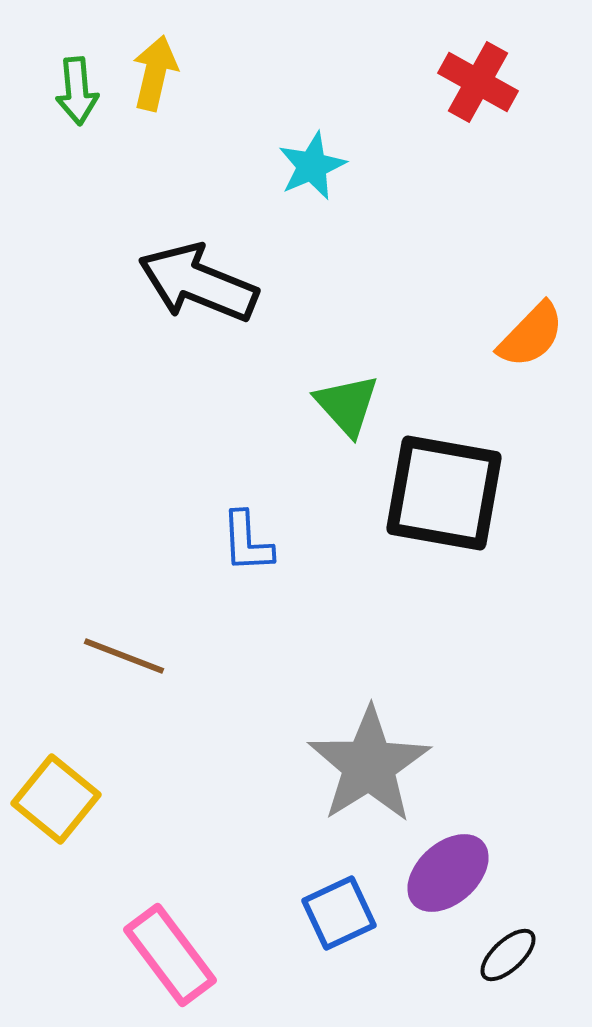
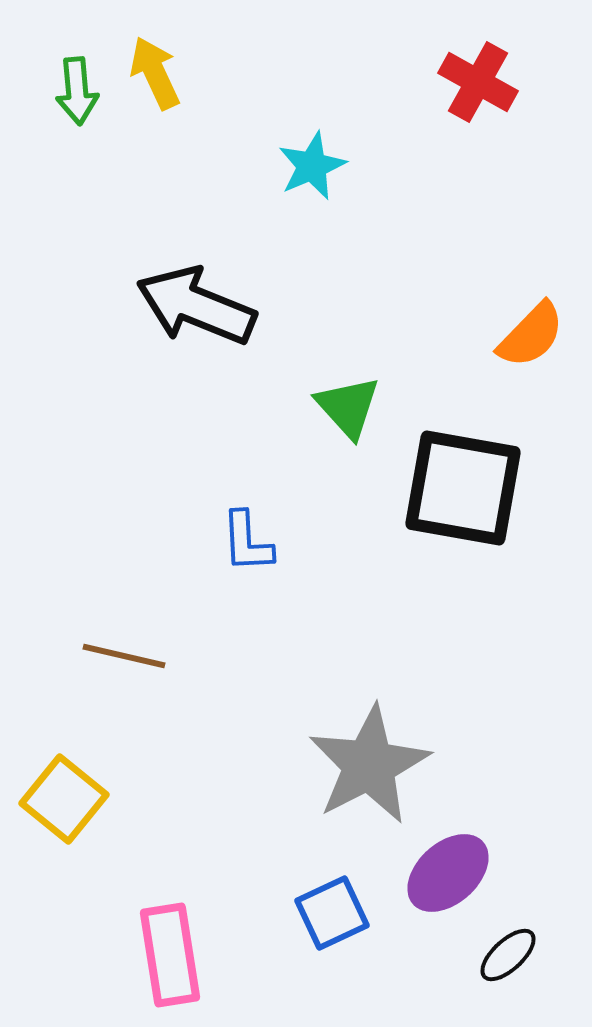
yellow arrow: rotated 38 degrees counterclockwise
black arrow: moved 2 px left, 23 px down
green triangle: moved 1 px right, 2 px down
black square: moved 19 px right, 5 px up
brown line: rotated 8 degrees counterclockwise
gray star: rotated 5 degrees clockwise
yellow square: moved 8 px right
blue square: moved 7 px left
pink rectangle: rotated 28 degrees clockwise
